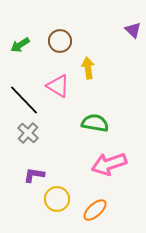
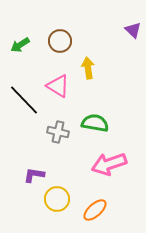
gray cross: moved 30 px right, 1 px up; rotated 30 degrees counterclockwise
